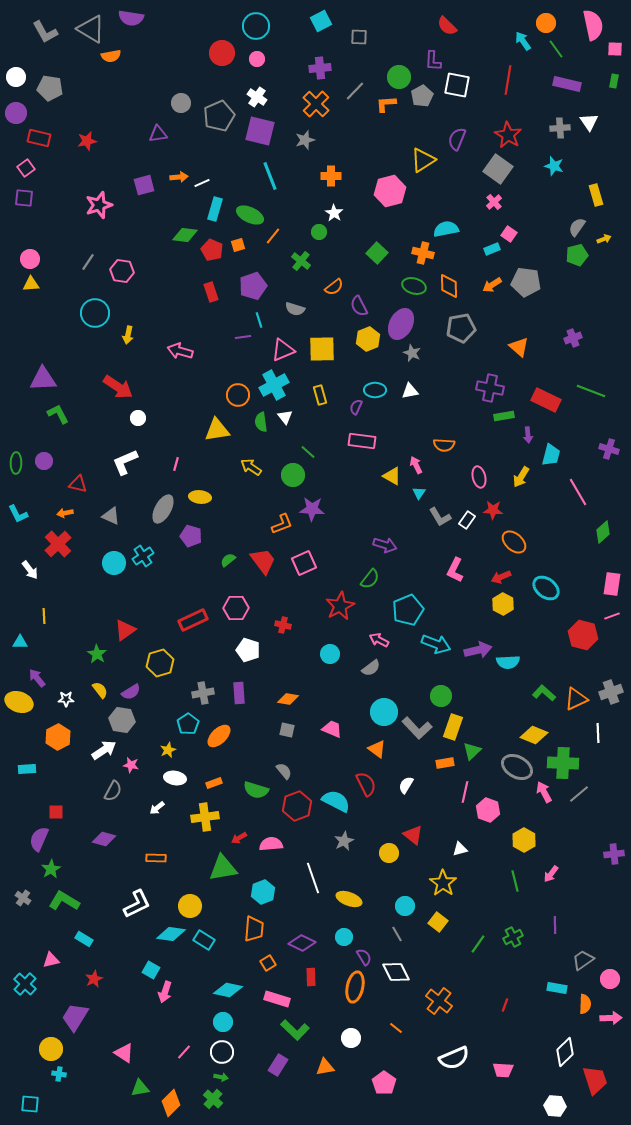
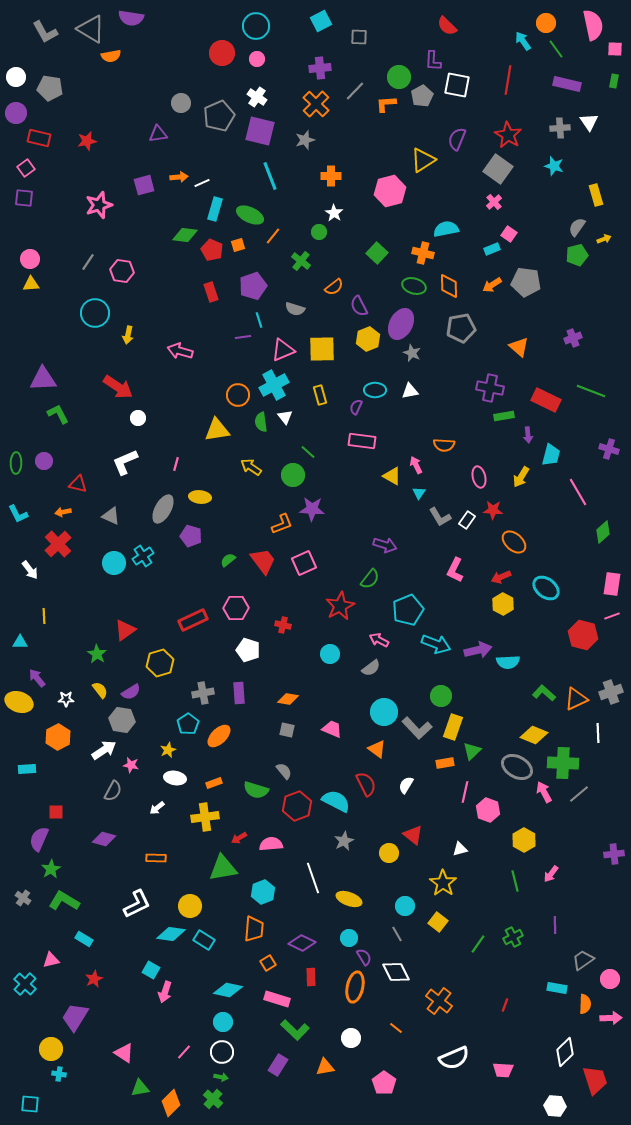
orange arrow at (65, 513): moved 2 px left, 1 px up
cyan circle at (344, 937): moved 5 px right, 1 px down
